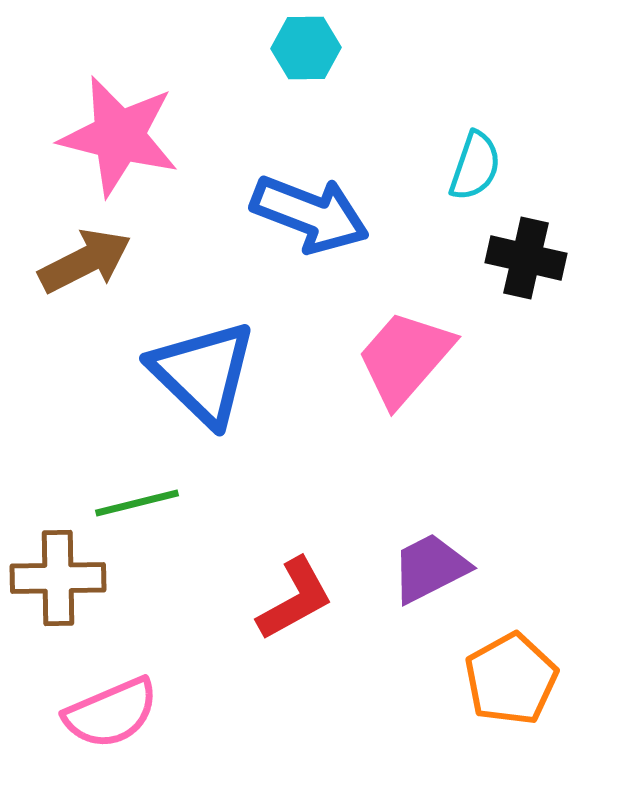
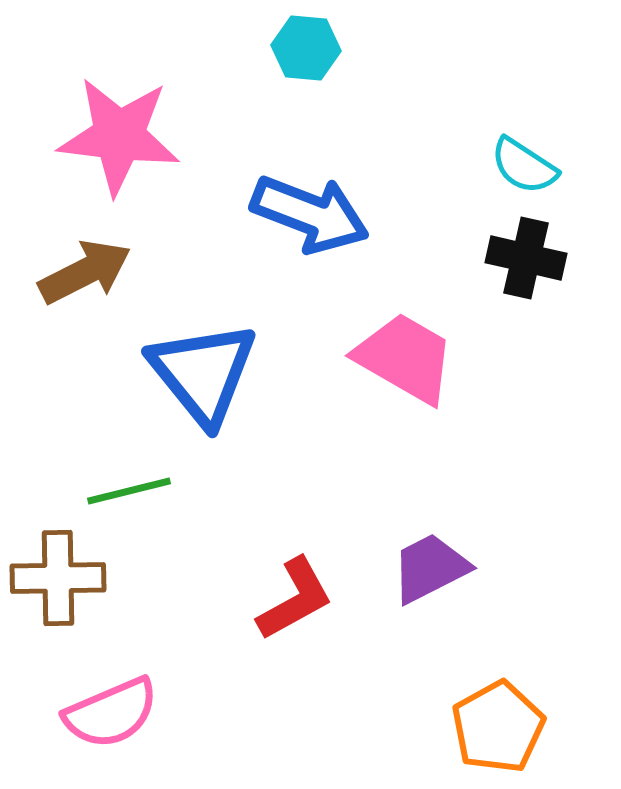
cyan hexagon: rotated 6 degrees clockwise
pink star: rotated 7 degrees counterclockwise
cyan semicircle: moved 49 px right; rotated 104 degrees clockwise
brown arrow: moved 11 px down
pink trapezoid: rotated 79 degrees clockwise
blue triangle: rotated 7 degrees clockwise
green line: moved 8 px left, 12 px up
orange pentagon: moved 13 px left, 48 px down
